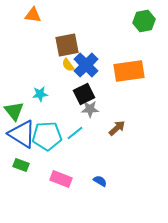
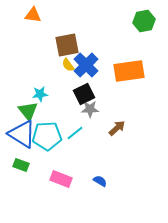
green triangle: moved 14 px right
